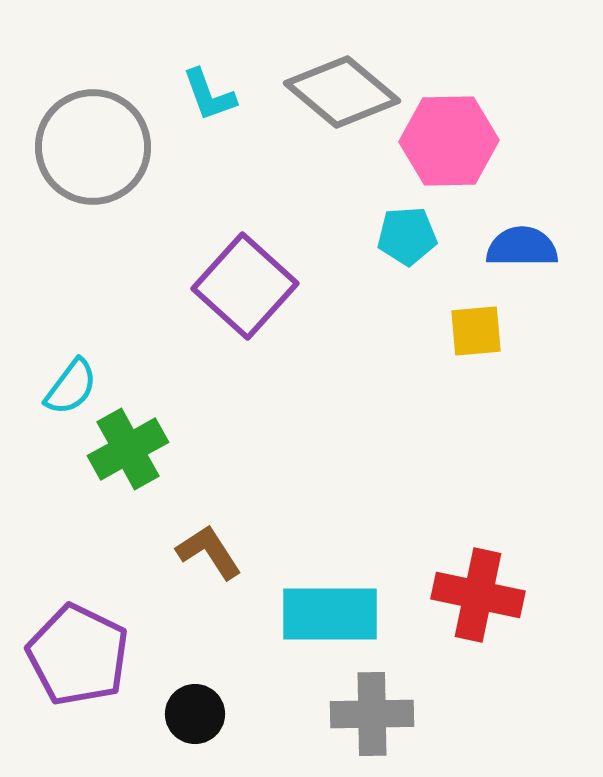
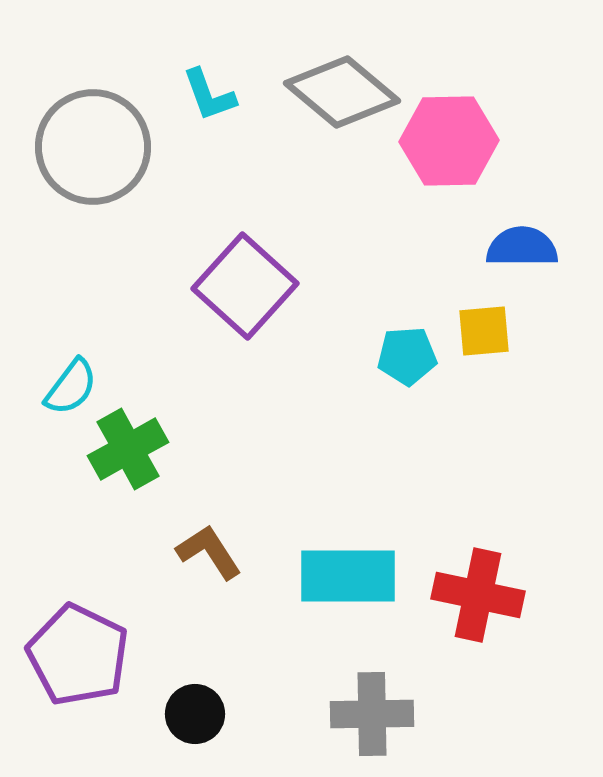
cyan pentagon: moved 120 px down
yellow square: moved 8 px right
cyan rectangle: moved 18 px right, 38 px up
